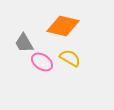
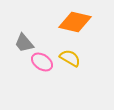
orange diamond: moved 12 px right, 4 px up
gray trapezoid: rotated 10 degrees counterclockwise
